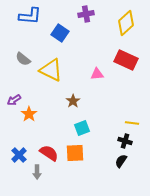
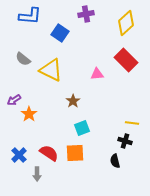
red rectangle: rotated 20 degrees clockwise
black semicircle: moved 6 px left; rotated 48 degrees counterclockwise
gray arrow: moved 2 px down
